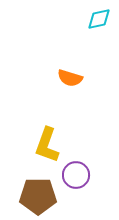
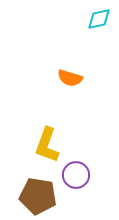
brown pentagon: rotated 9 degrees clockwise
